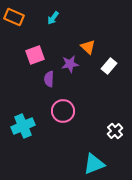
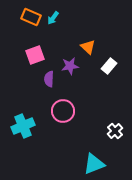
orange rectangle: moved 17 px right
purple star: moved 2 px down
